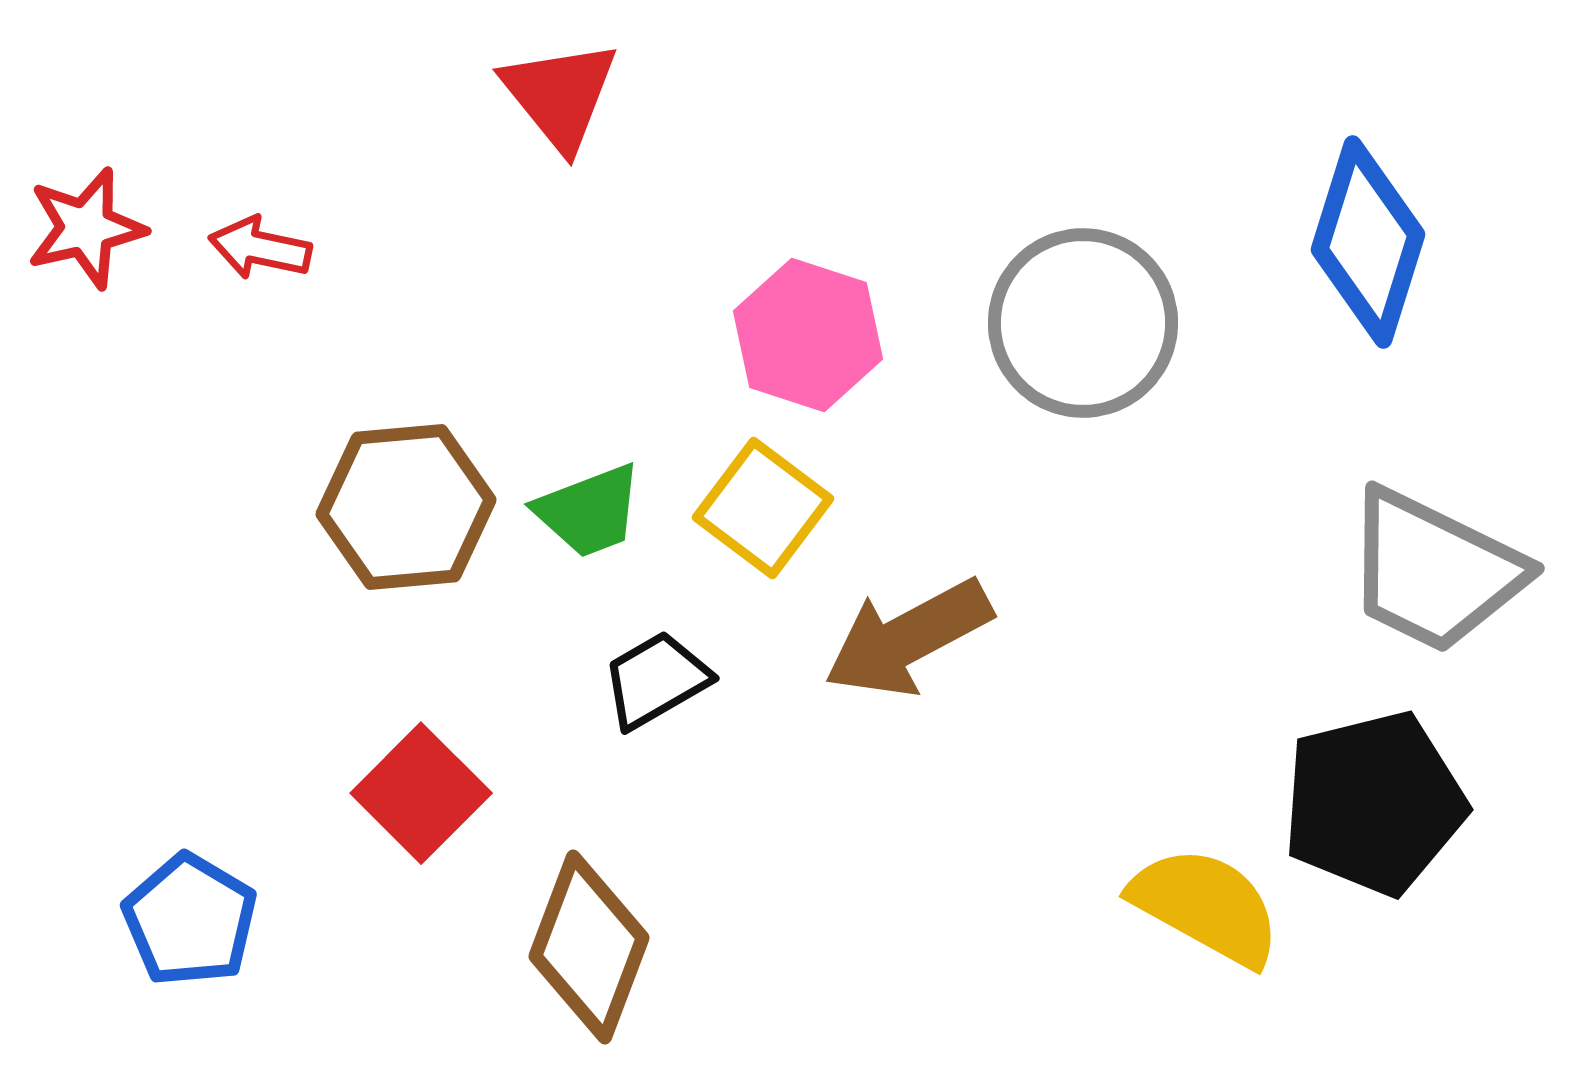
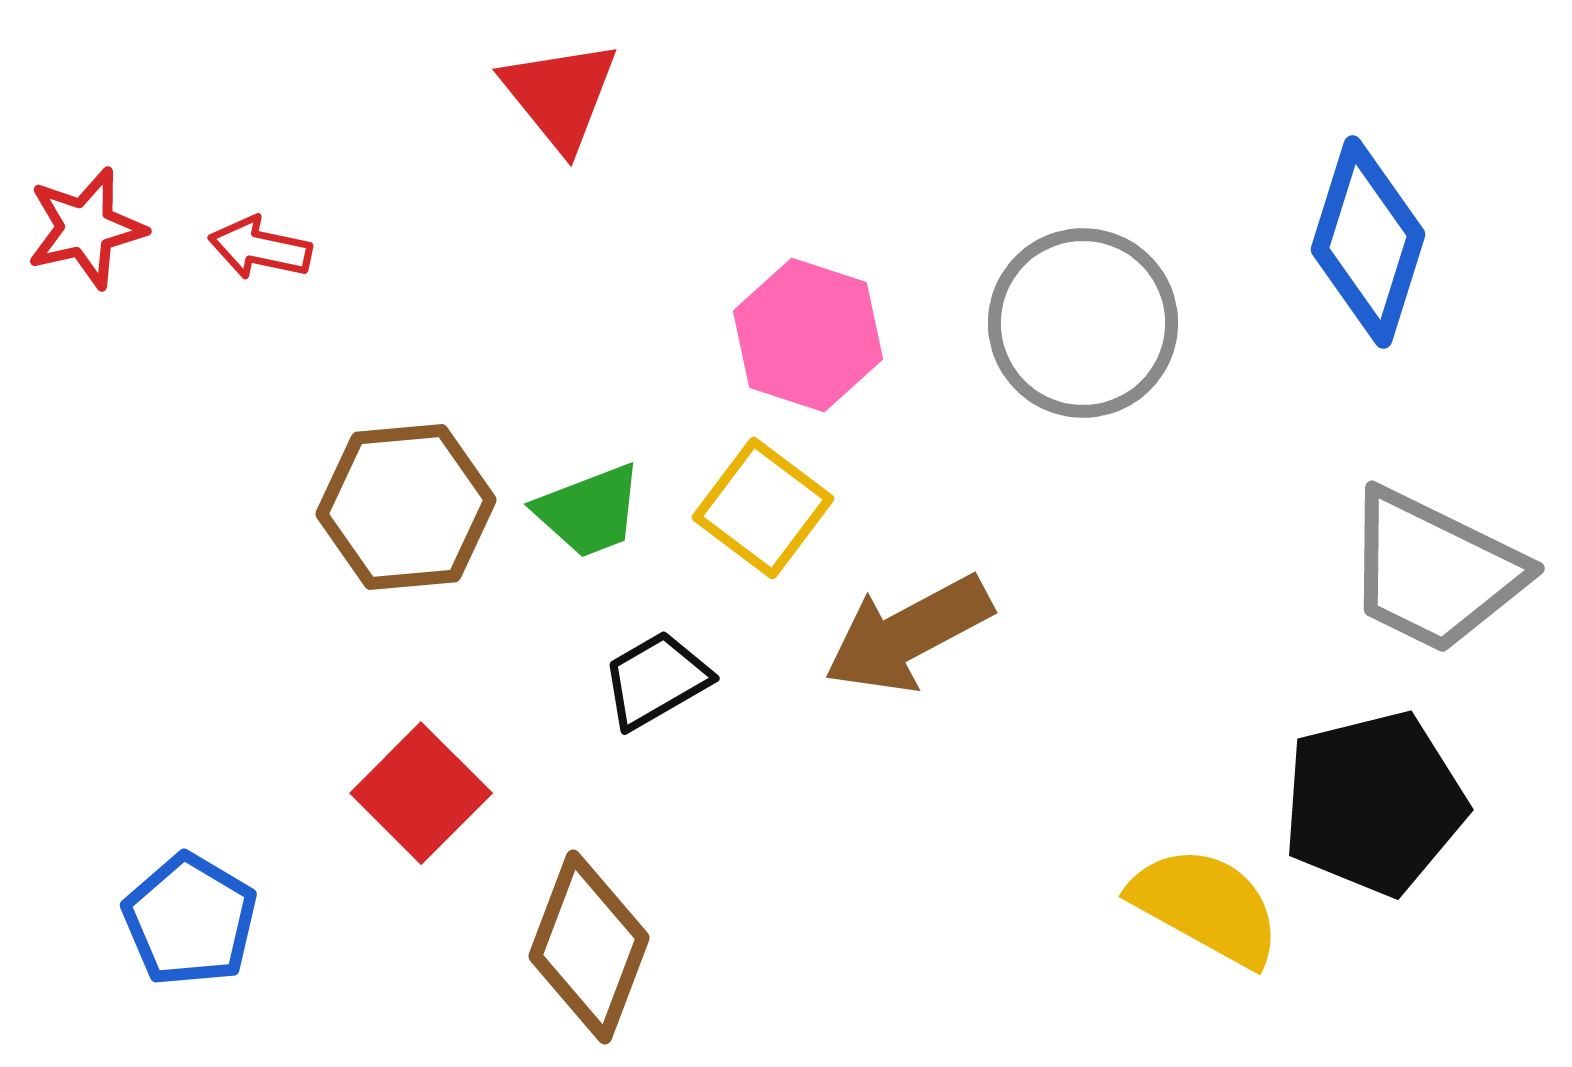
brown arrow: moved 4 px up
